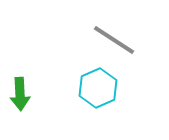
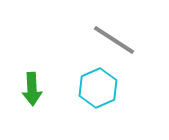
green arrow: moved 12 px right, 5 px up
